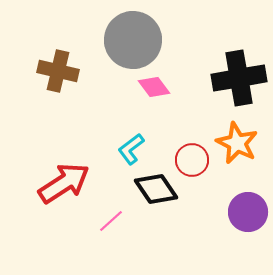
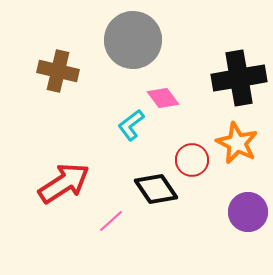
pink diamond: moved 9 px right, 11 px down
cyan L-shape: moved 24 px up
